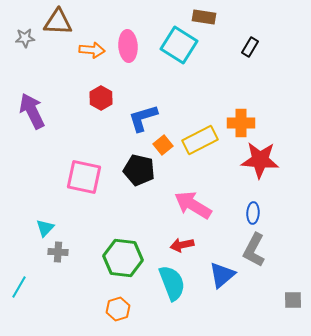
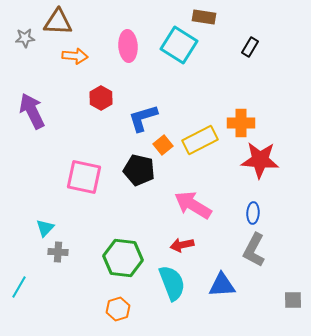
orange arrow: moved 17 px left, 6 px down
blue triangle: moved 10 px down; rotated 36 degrees clockwise
